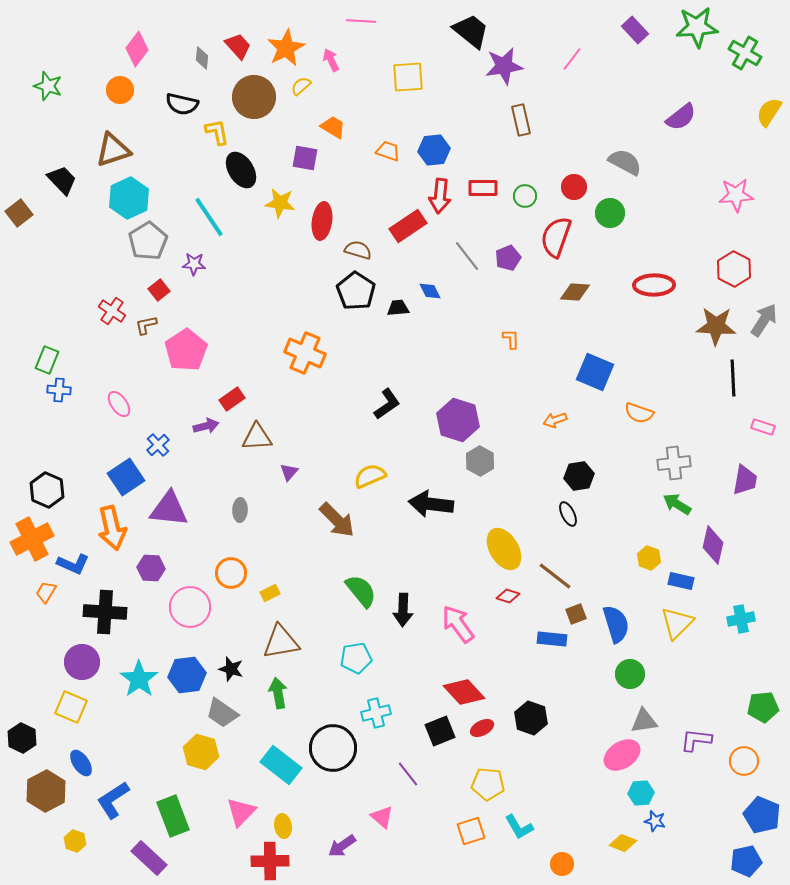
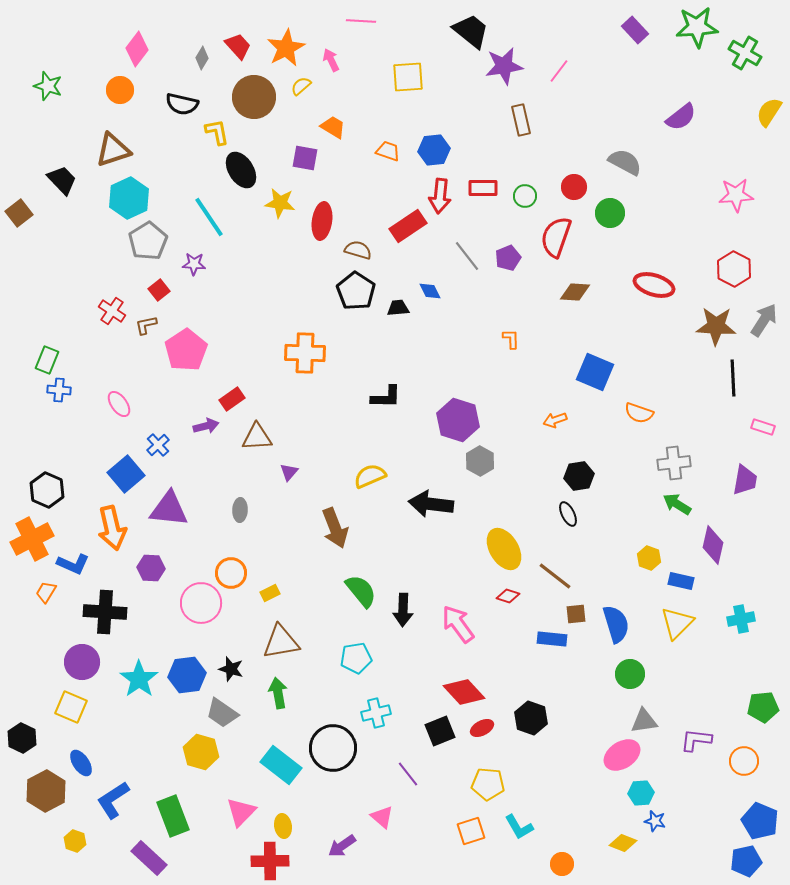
gray diamond at (202, 58): rotated 25 degrees clockwise
pink line at (572, 59): moved 13 px left, 12 px down
red ellipse at (654, 285): rotated 18 degrees clockwise
orange cross at (305, 353): rotated 21 degrees counterclockwise
black L-shape at (387, 404): moved 1 px left, 7 px up; rotated 36 degrees clockwise
blue square at (126, 477): moved 3 px up; rotated 6 degrees counterclockwise
brown arrow at (337, 520): moved 2 px left, 8 px down; rotated 24 degrees clockwise
pink circle at (190, 607): moved 11 px right, 4 px up
brown square at (576, 614): rotated 15 degrees clockwise
blue pentagon at (762, 815): moved 2 px left, 6 px down
